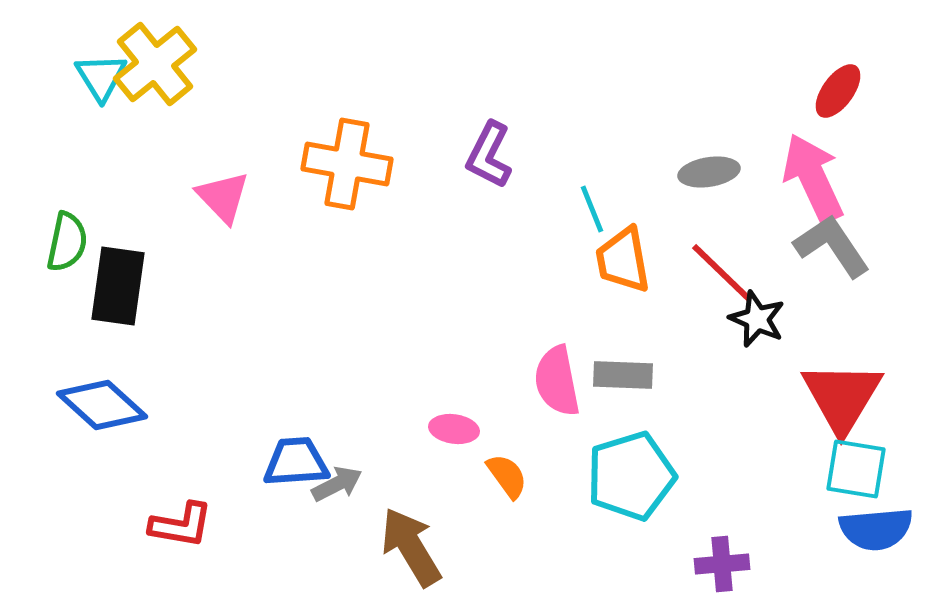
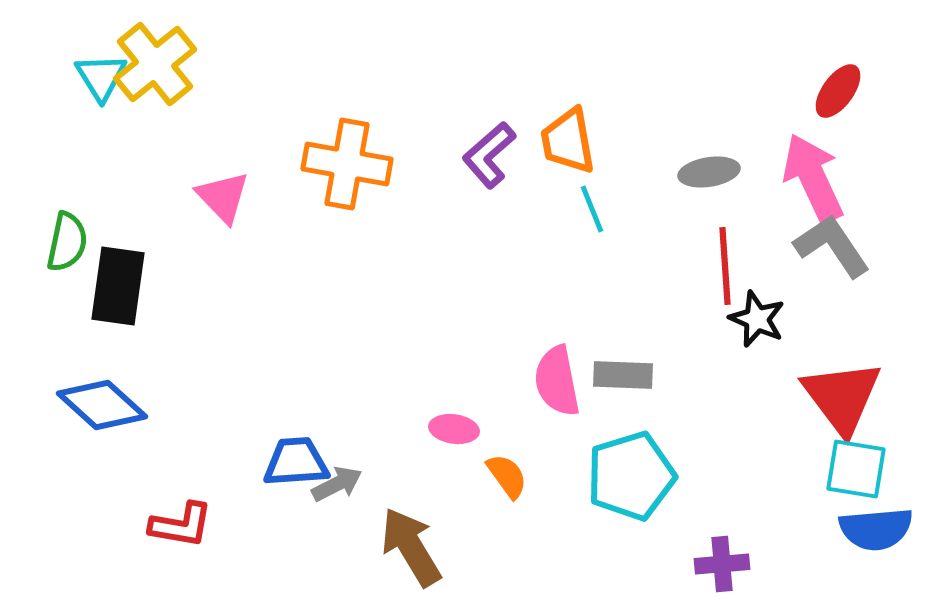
purple L-shape: rotated 22 degrees clockwise
orange trapezoid: moved 55 px left, 119 px up
red line: moved 3 px right, 7 px up; rotated 42 degrees clockwise
red triangle: rotated 8 degrees counterclockwise
